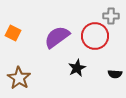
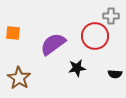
orange square: rotated 21 degrees counterclockwise
purple semicircle: moved 4 px left, 7 px down
black star: rotated 18 degrees clockwise
